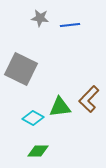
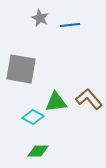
gray star: rotated 18 degrees clockwise
gray square: rotated 16 degrees counterclockwise
brown L-shape: rotated 96 degrees clockwise
green triangle: moved 4 px left, 5 px up
cyan diamond: moved 1 px up
